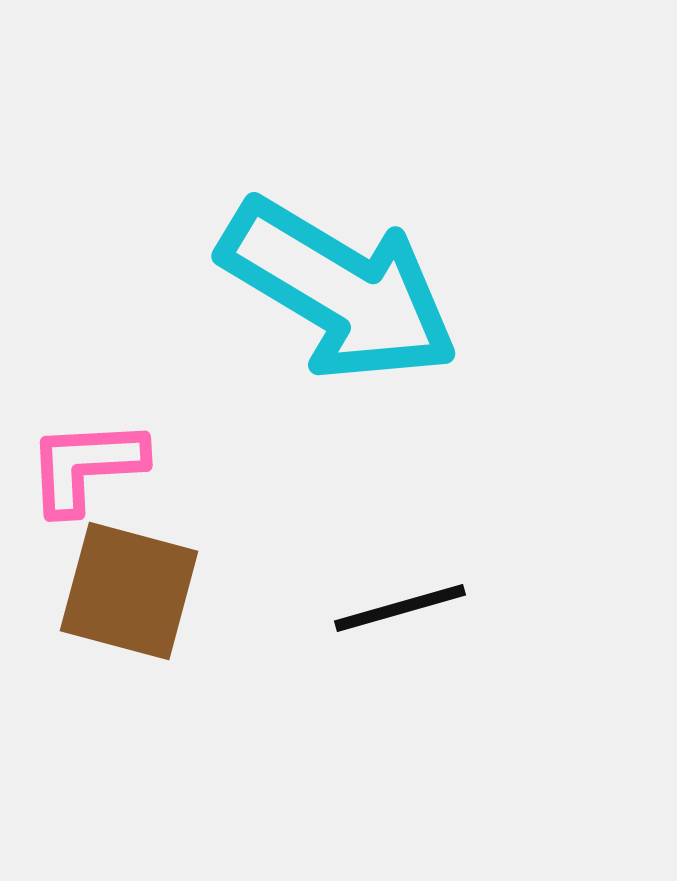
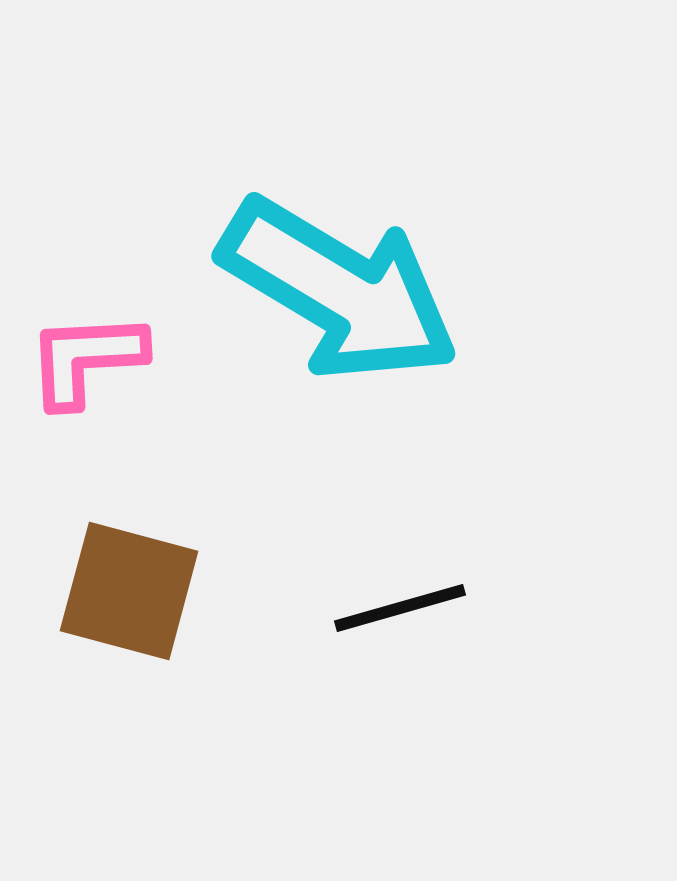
pink L-shape: moved 107 px up
